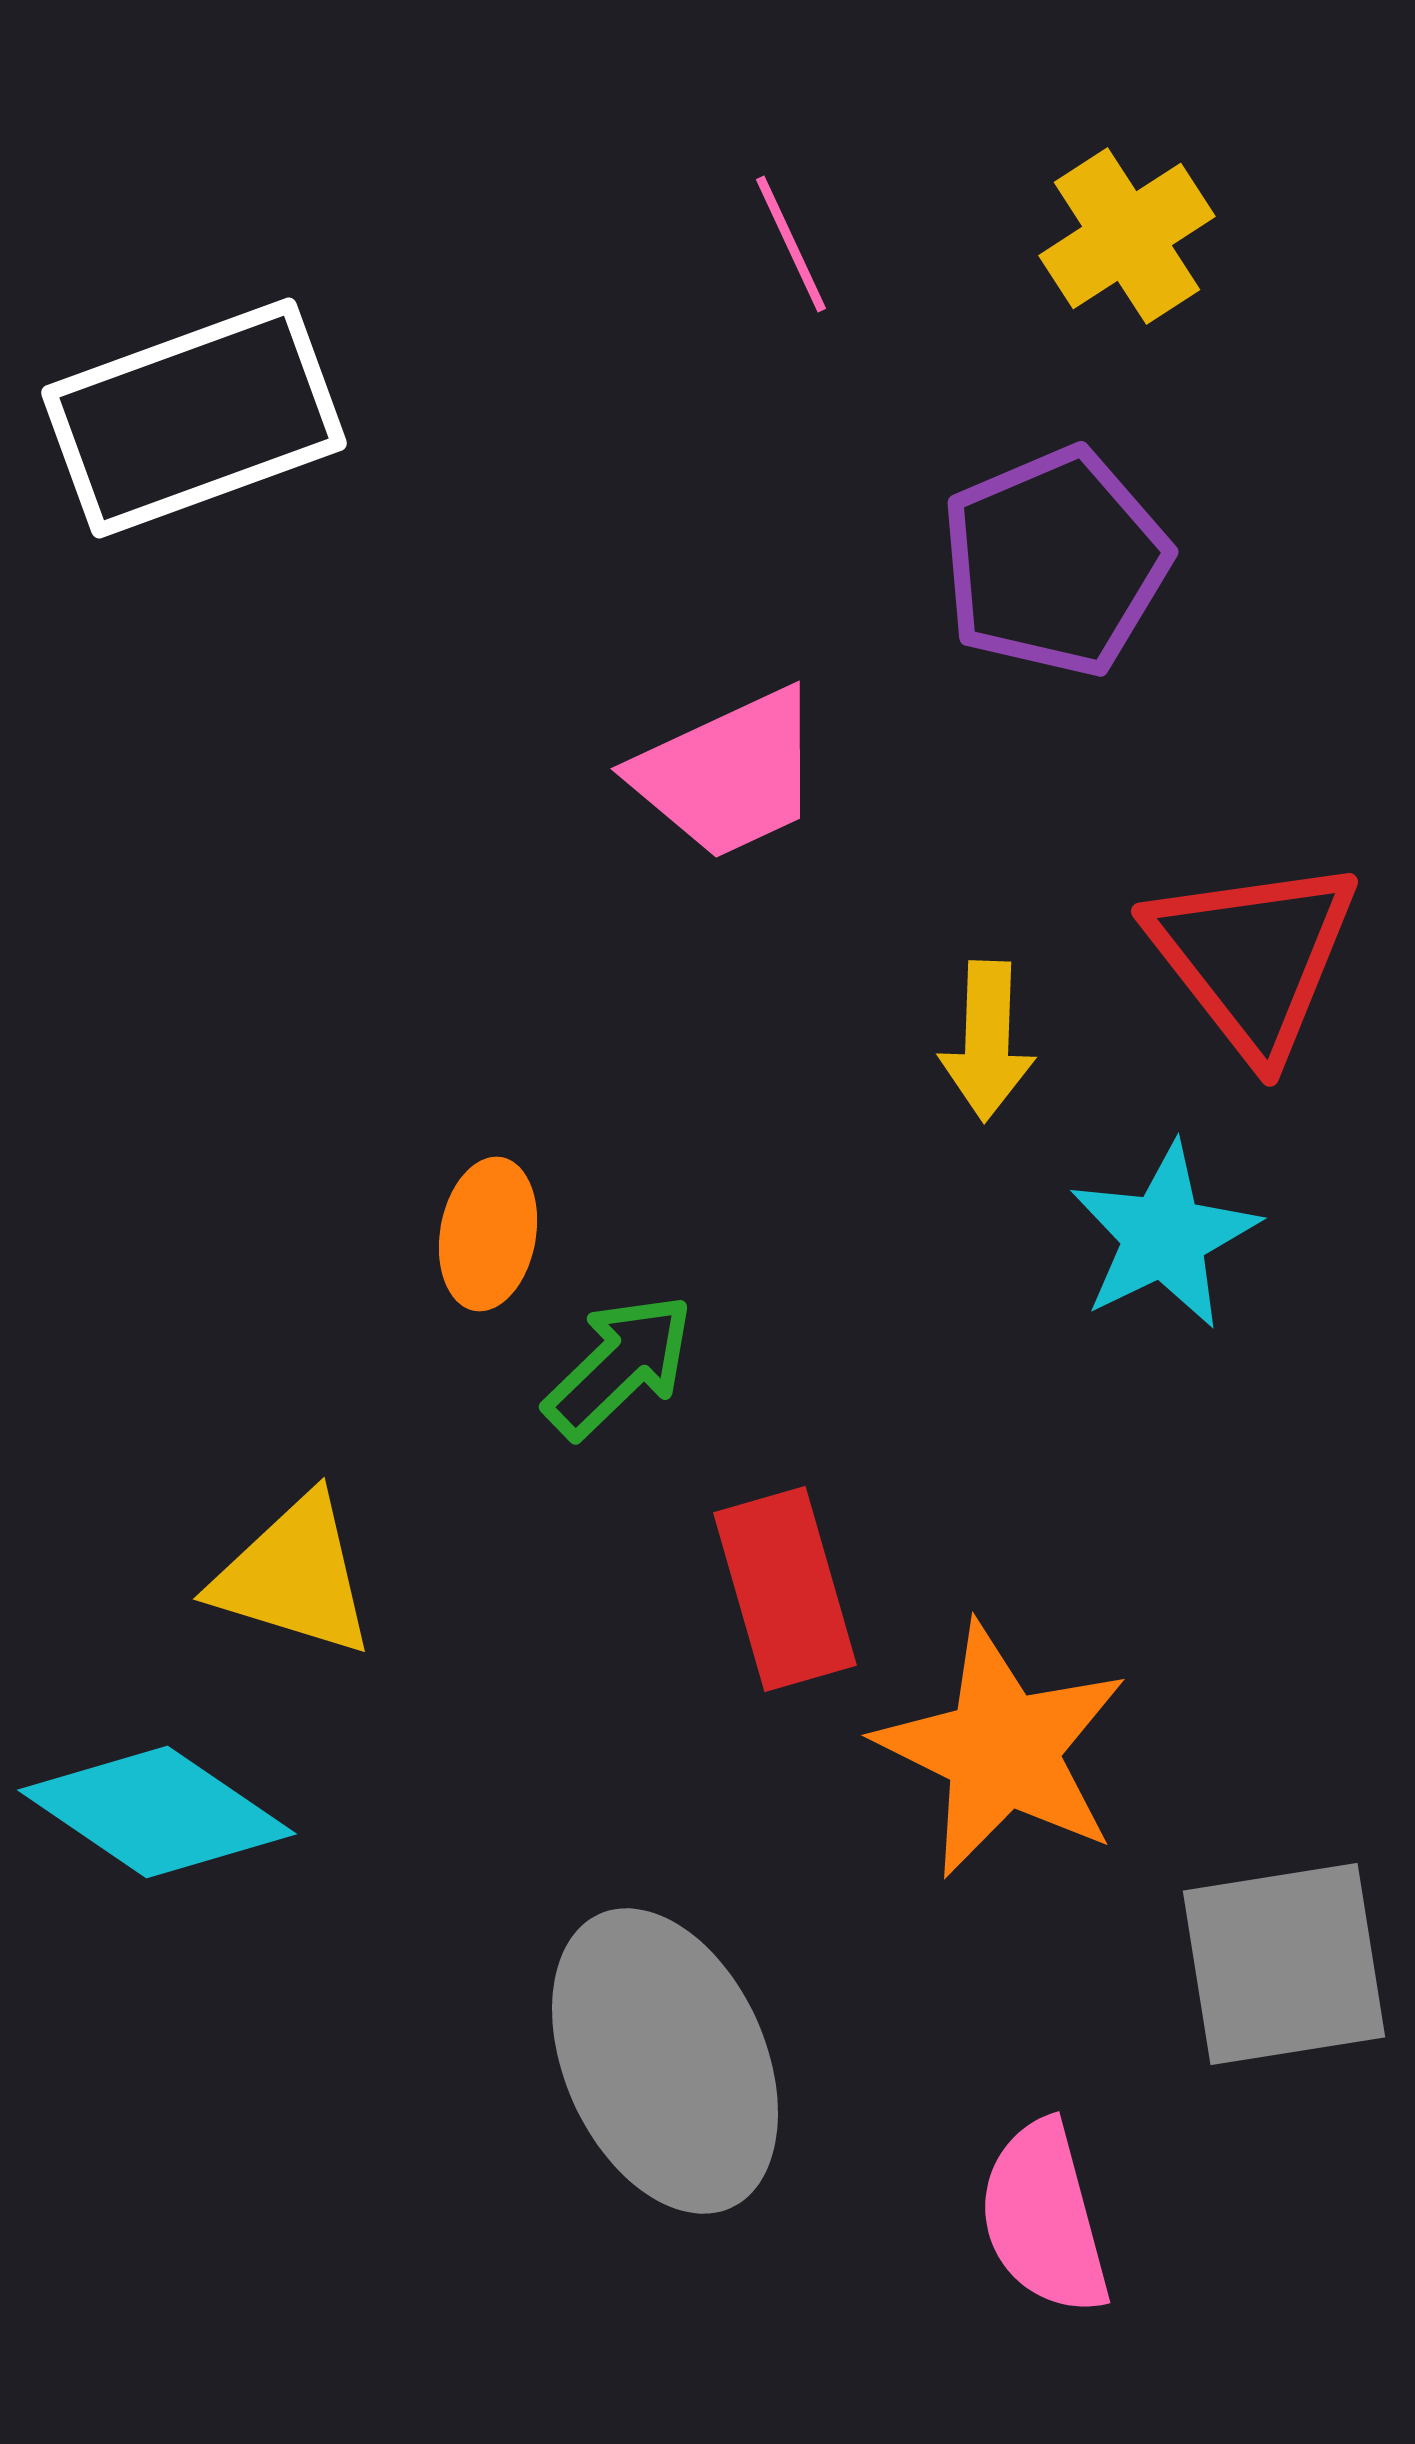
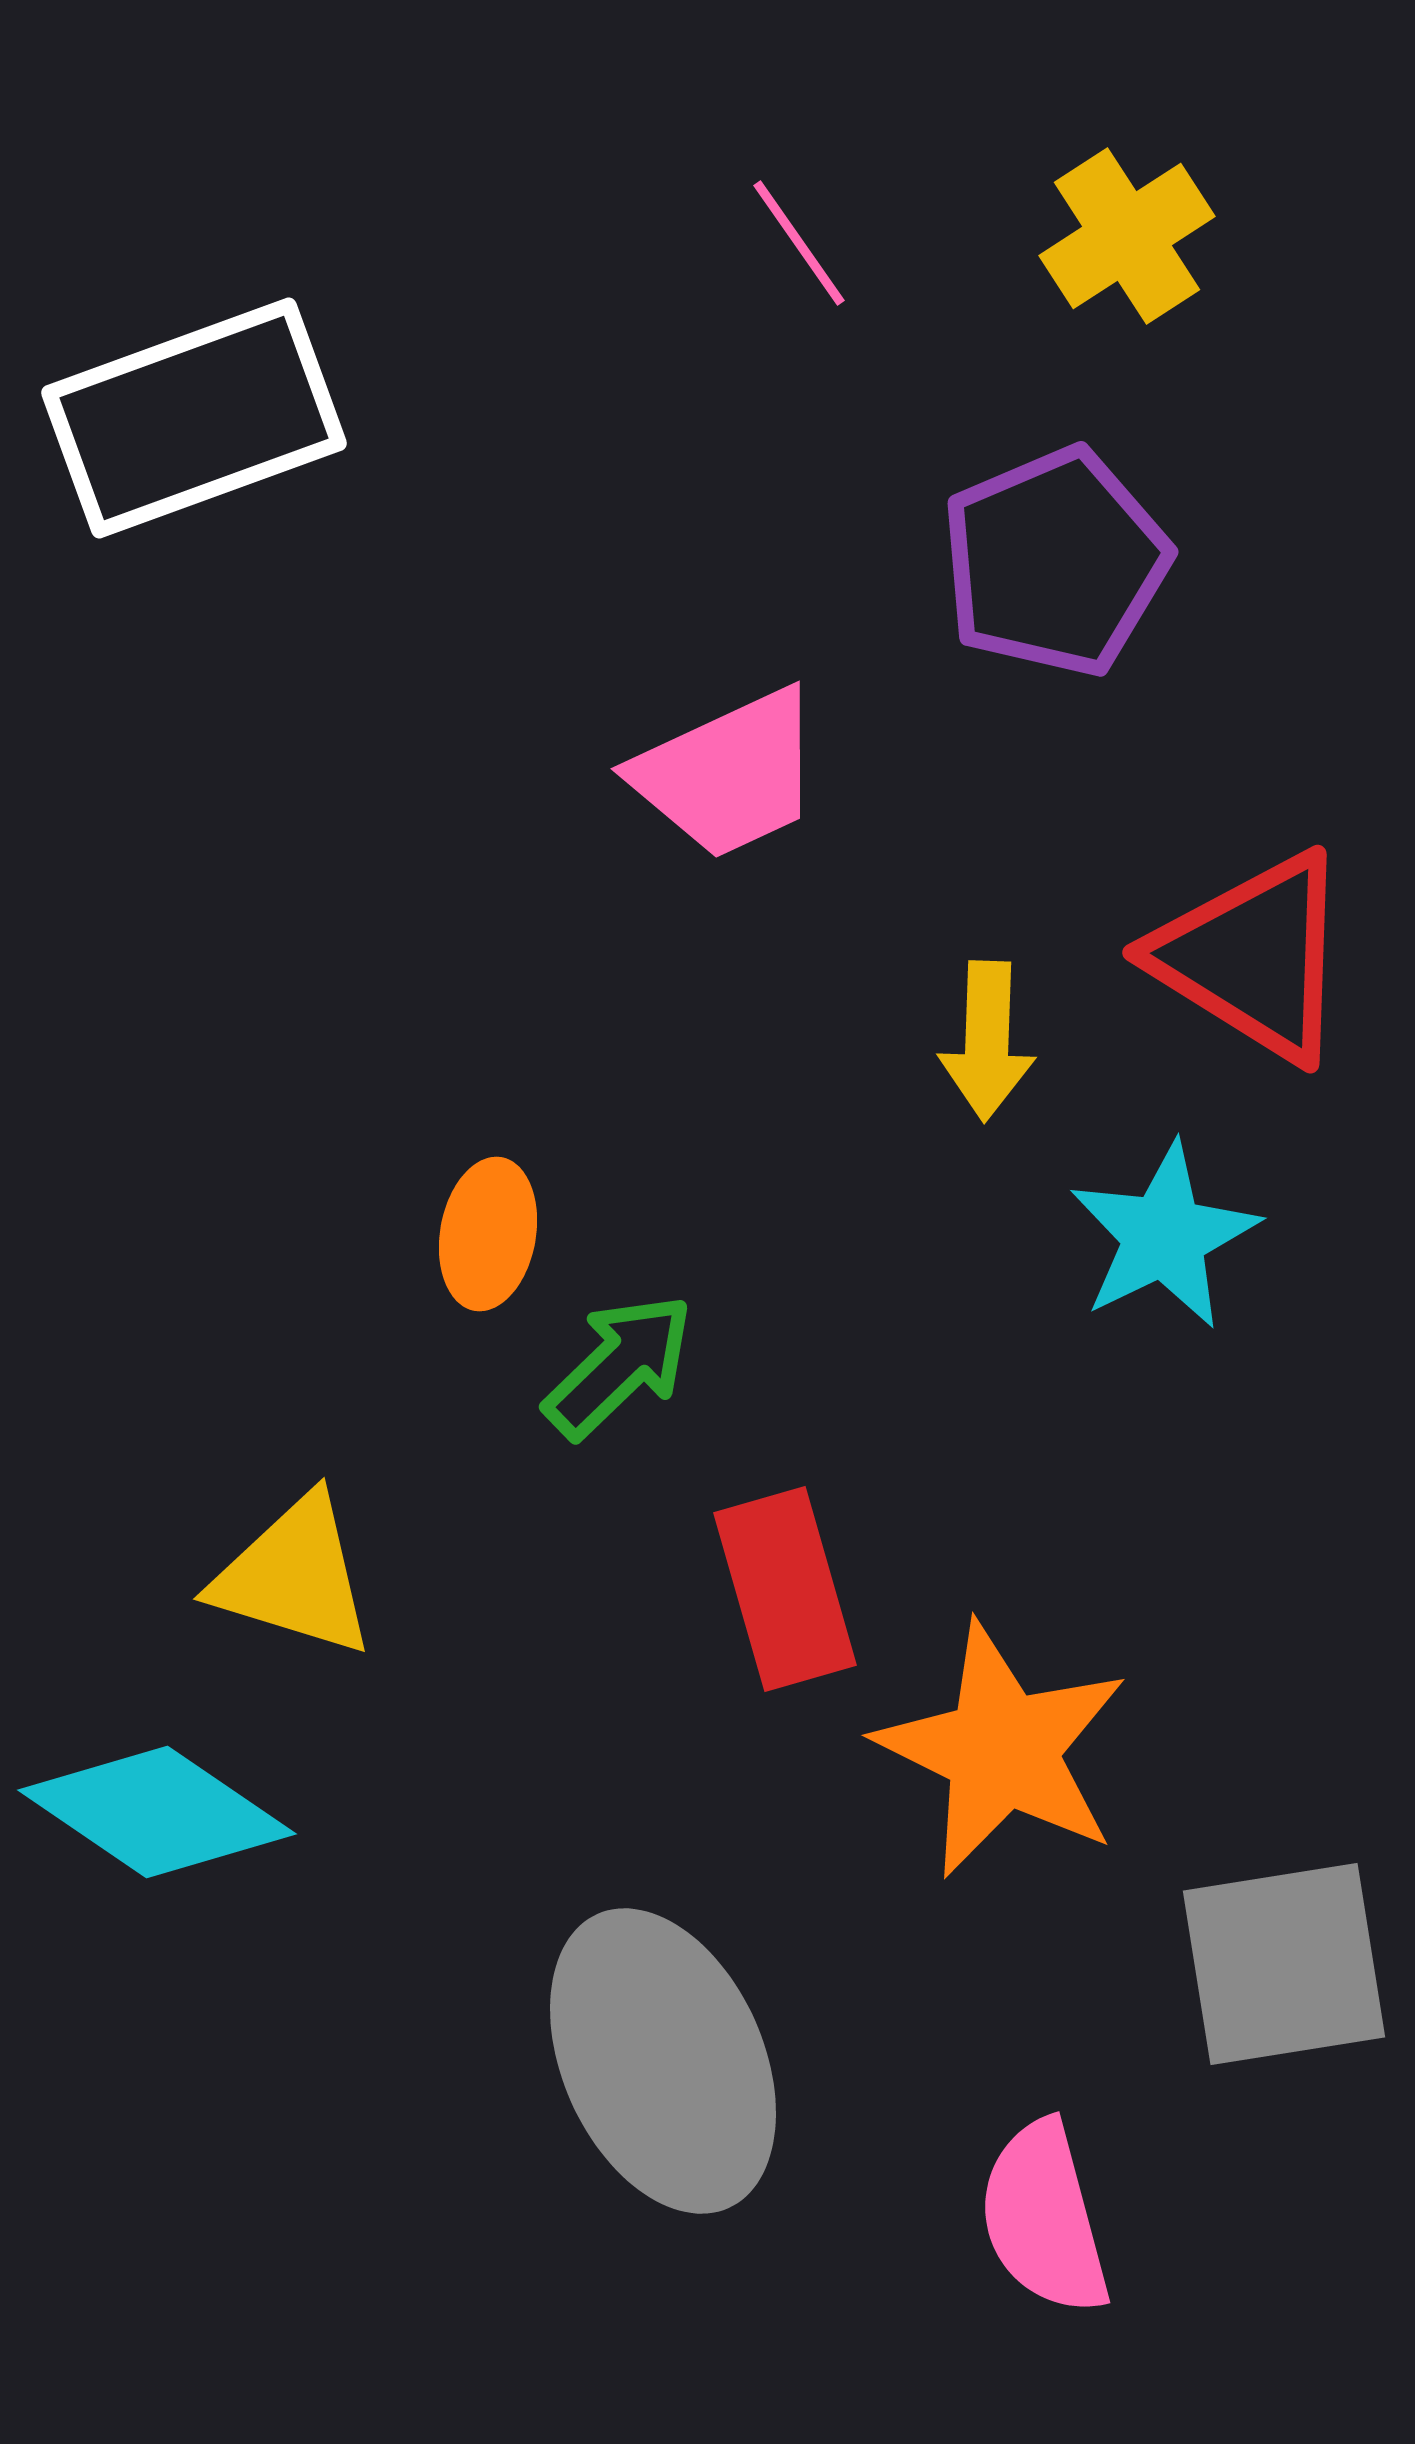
pink line: moved 8 px right, 1 px up; rotated 10 degrees counterclockwise
red triangle: rotated 20 degrees counterclockwise
gray ellipse: moved 2 px left
